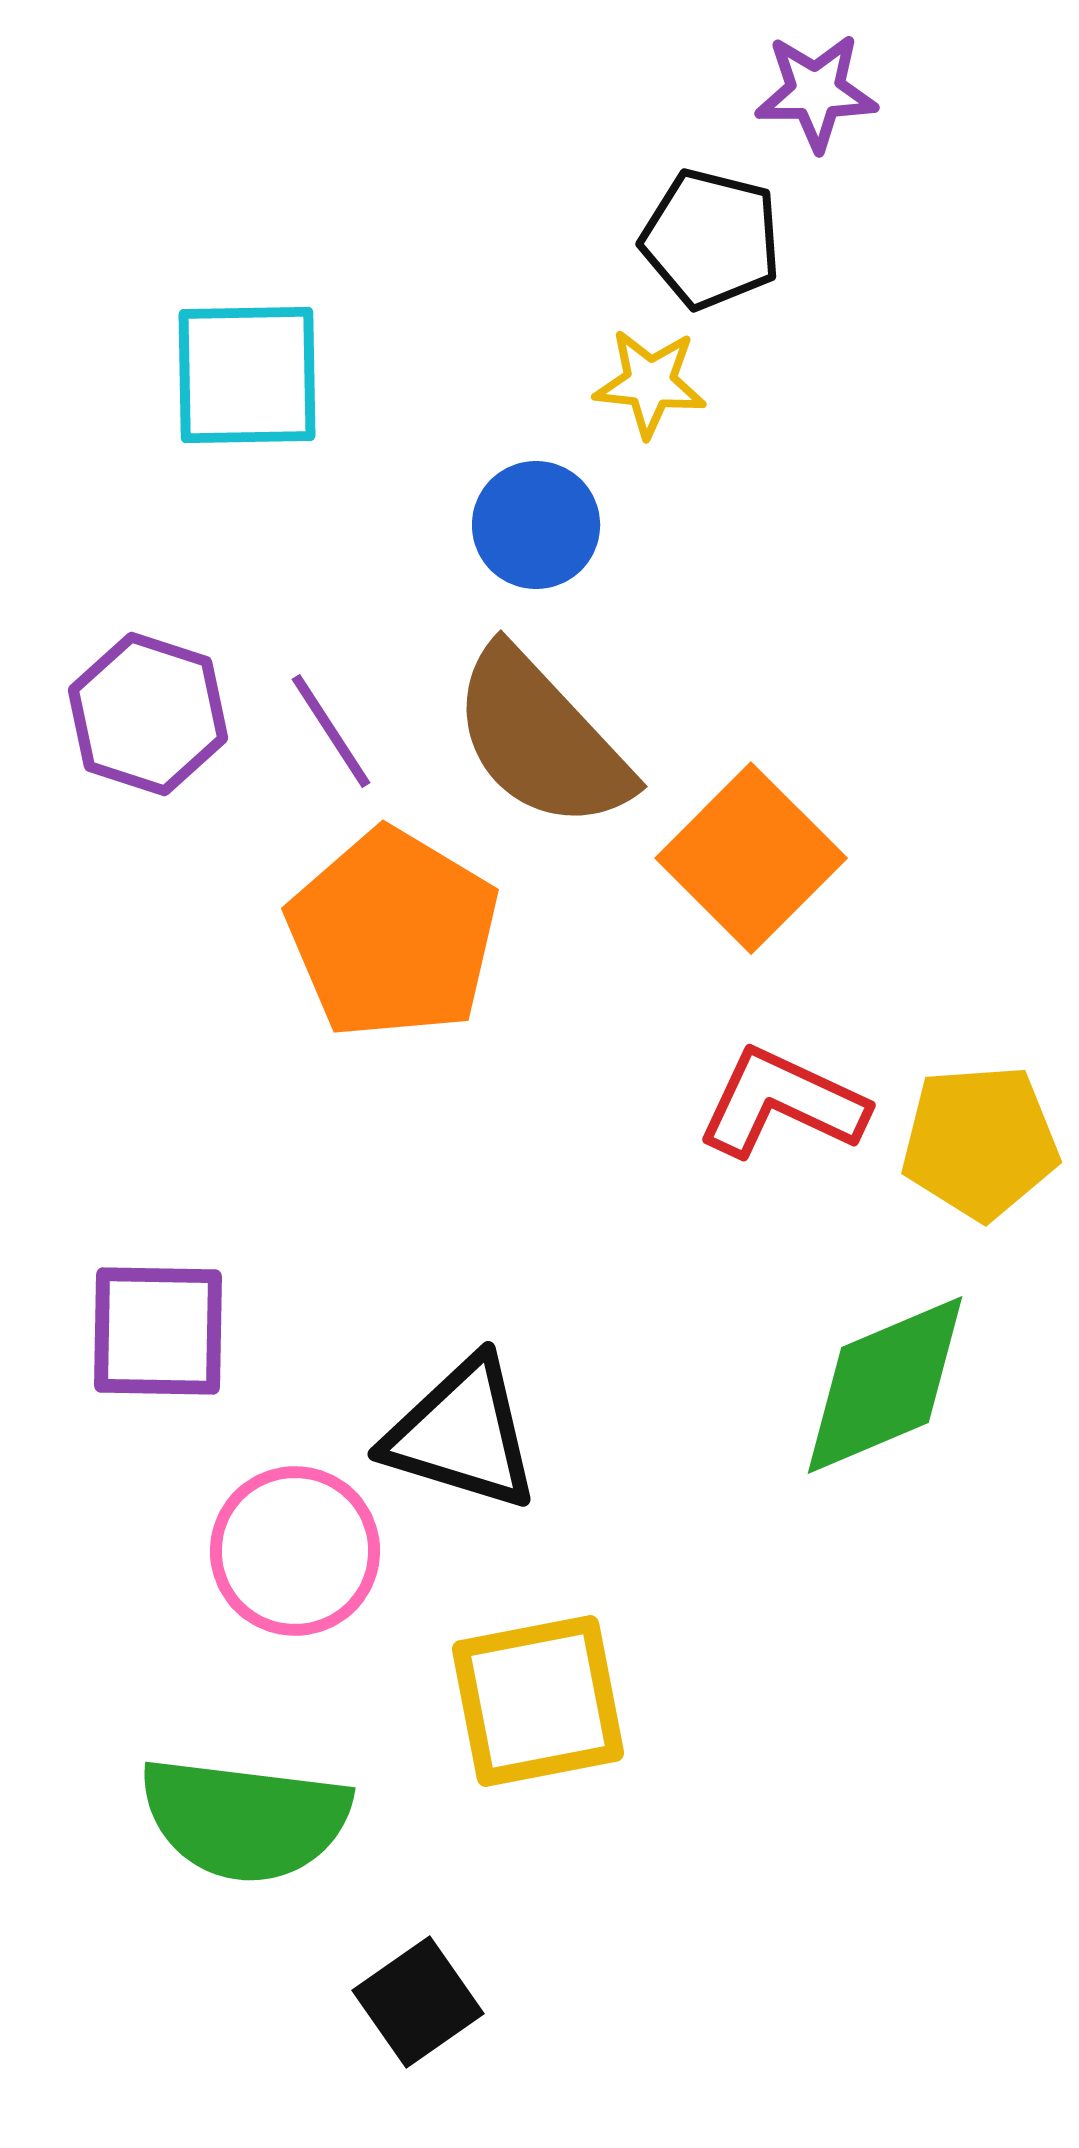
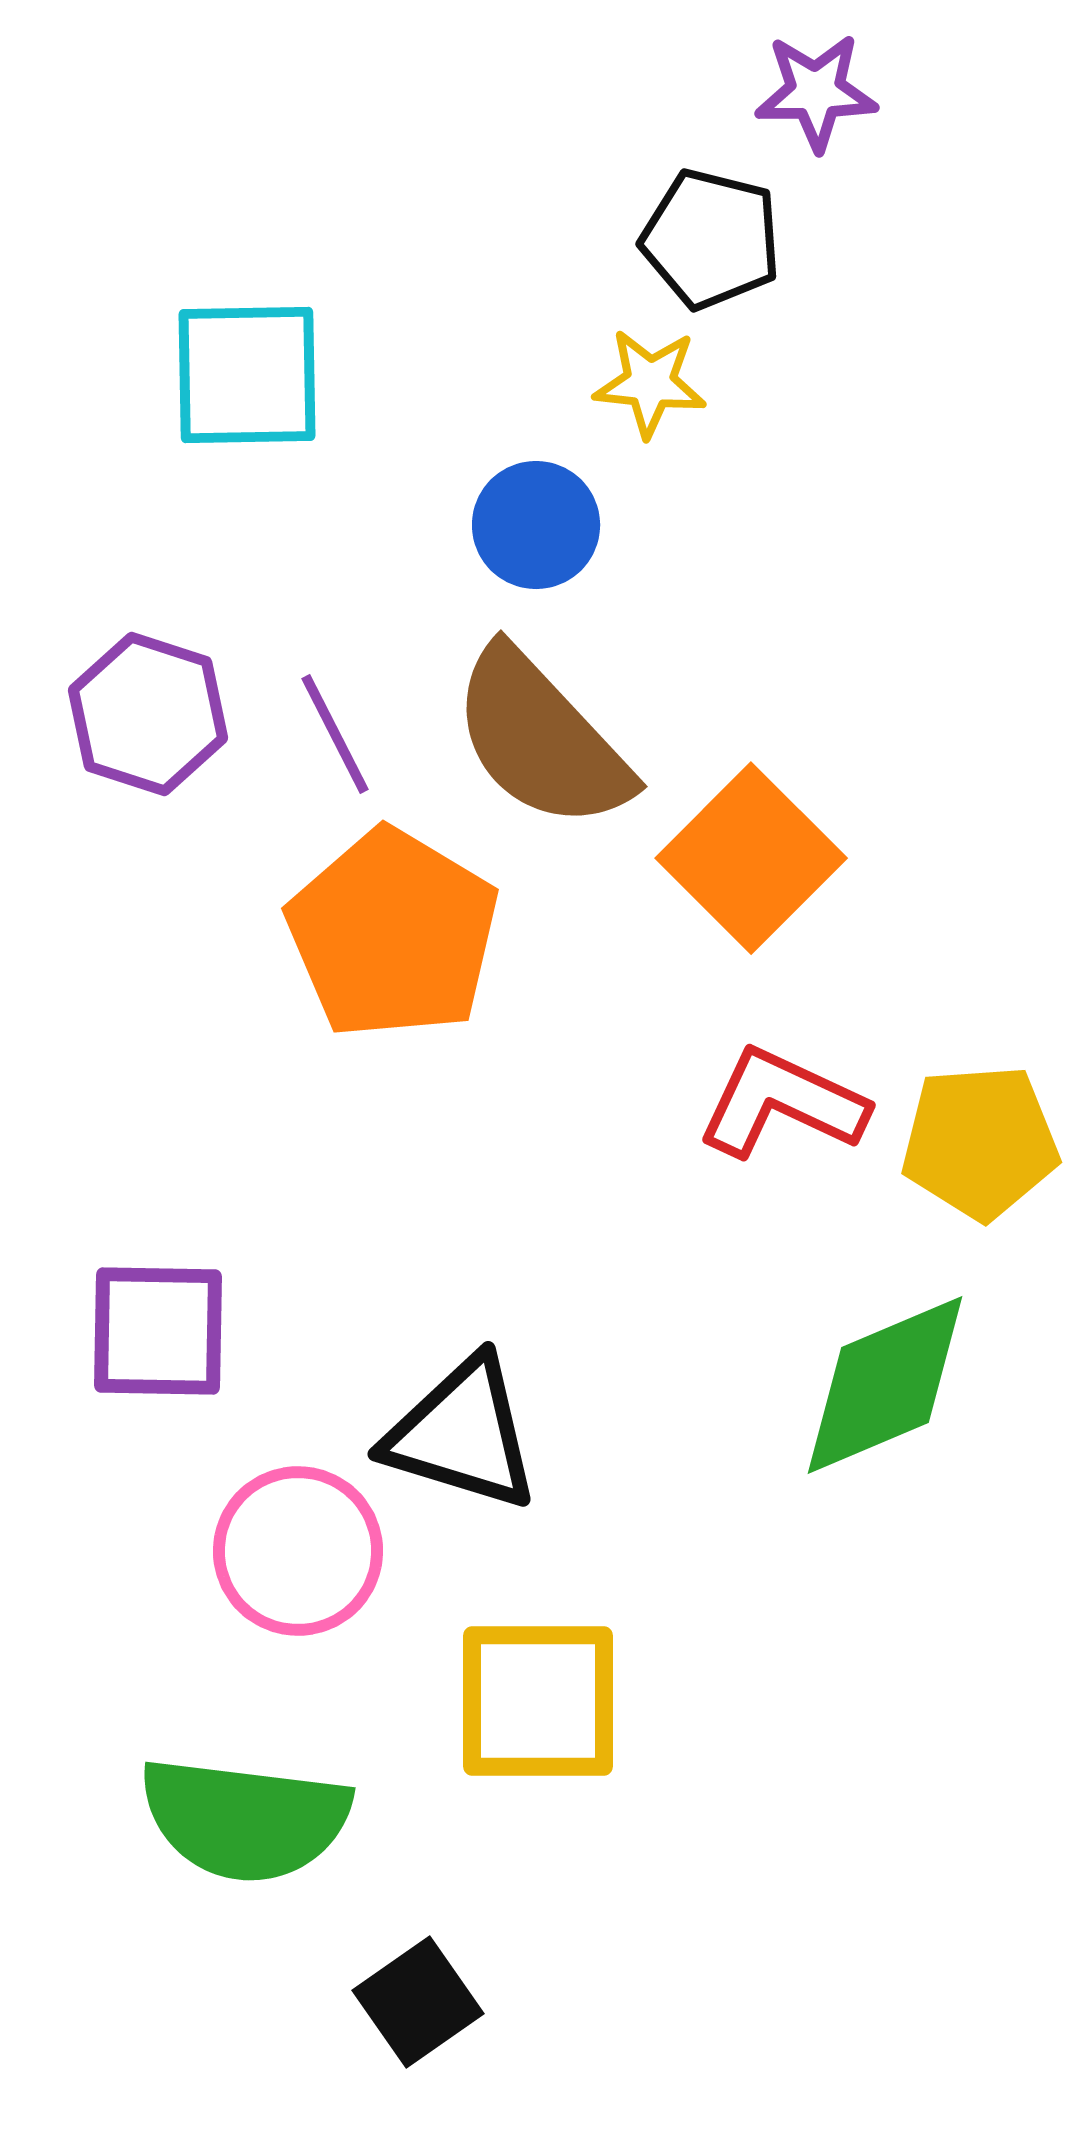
purple line: moved 4 px right, 3 px down; rotated 6 degrees clockwise
pink circle: moved 3 px right
yellow square: rotated 11 degrees clockwise
